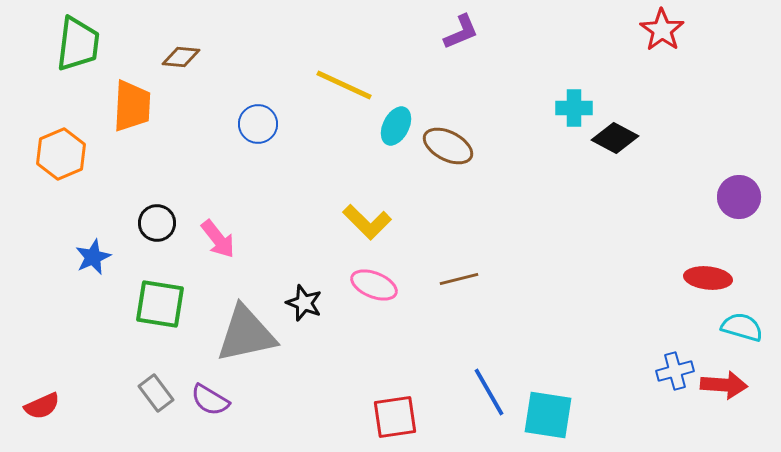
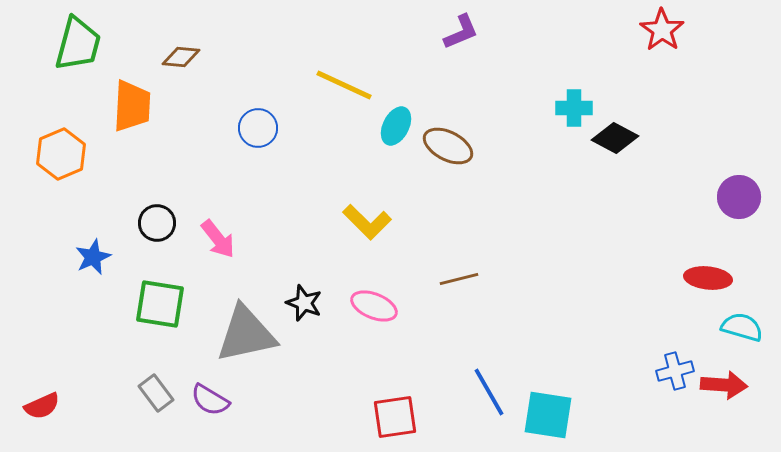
green trapezoid: rotated 8 degrees clockwise
blue circle: moved 4 px down
pink ellipse: moved 21 px down
